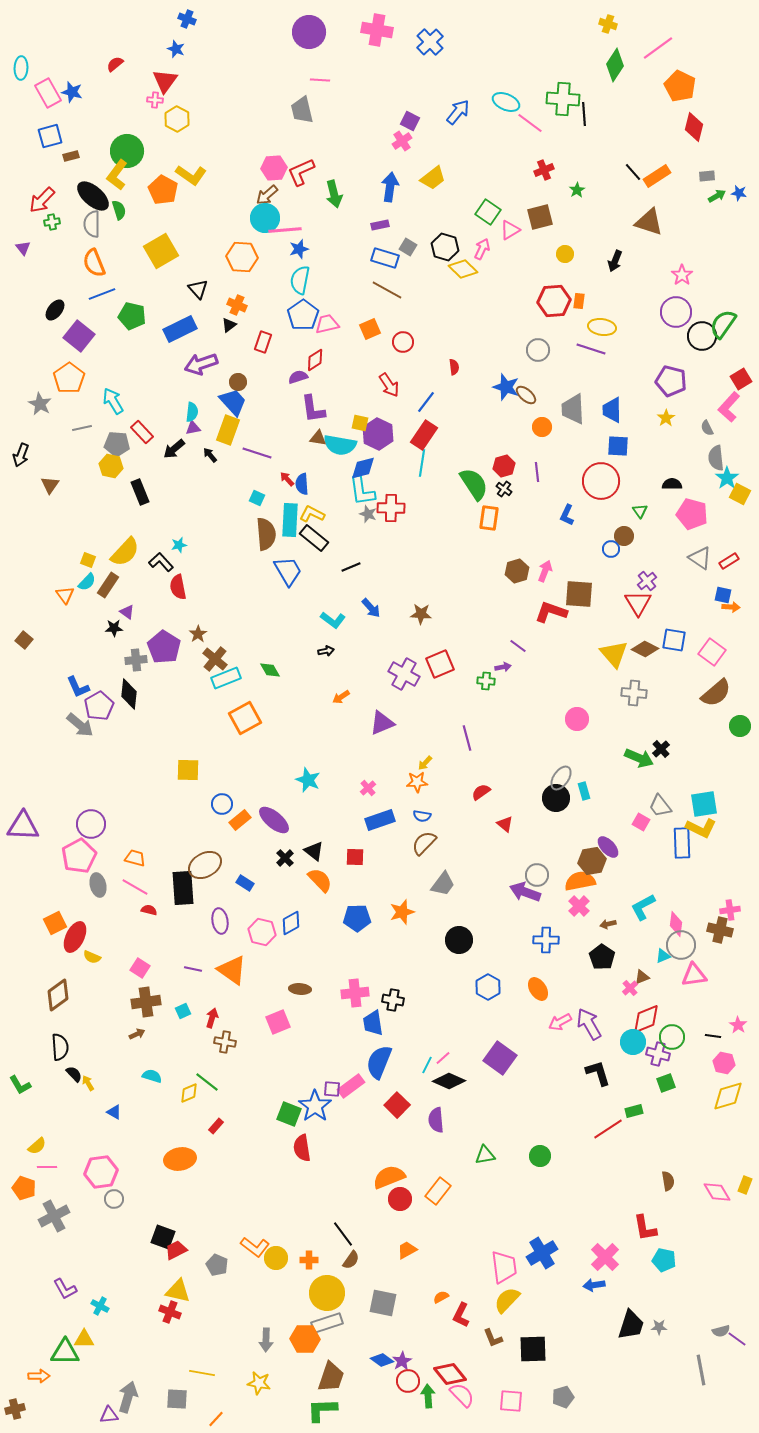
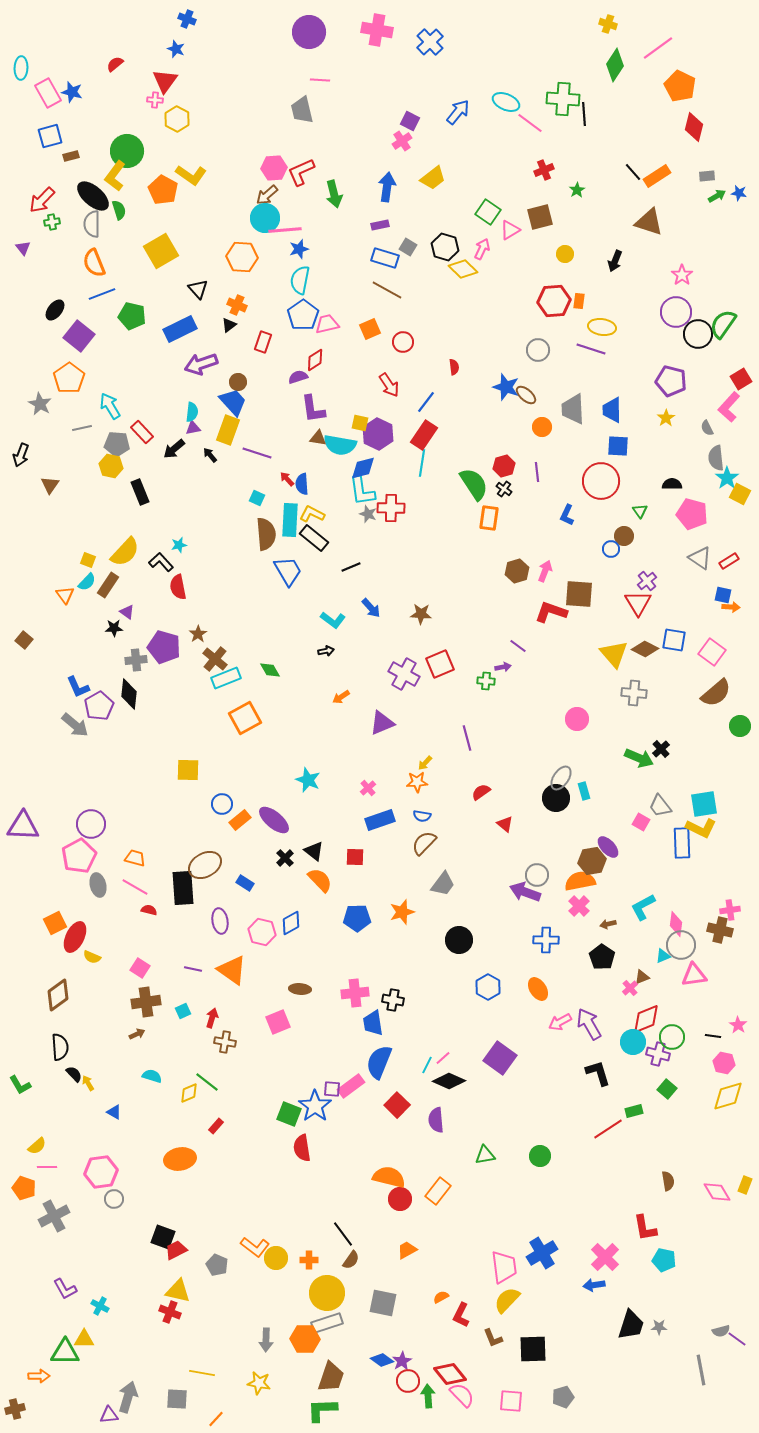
yellow L-shape at (117, 175): moved 2 px left, 1 px down
blue arrow at (390, 187): moved 3 px left
black circle at (702, 336): moved 4 px left, 2 px up
cyan arrow at (113, 401): moved 3 px left, 5 px down
purple pentagon at (164, 647): rotated 16 degrees counterclockwise
gray arrow at (80, 725): moved 5 px left
green square at (666, 1083): moved 1 px right, 6 px down; rotated 30 degrees counterclockwise
orange semicircle at (389, 1177): rotated 36 degrees clockwise
